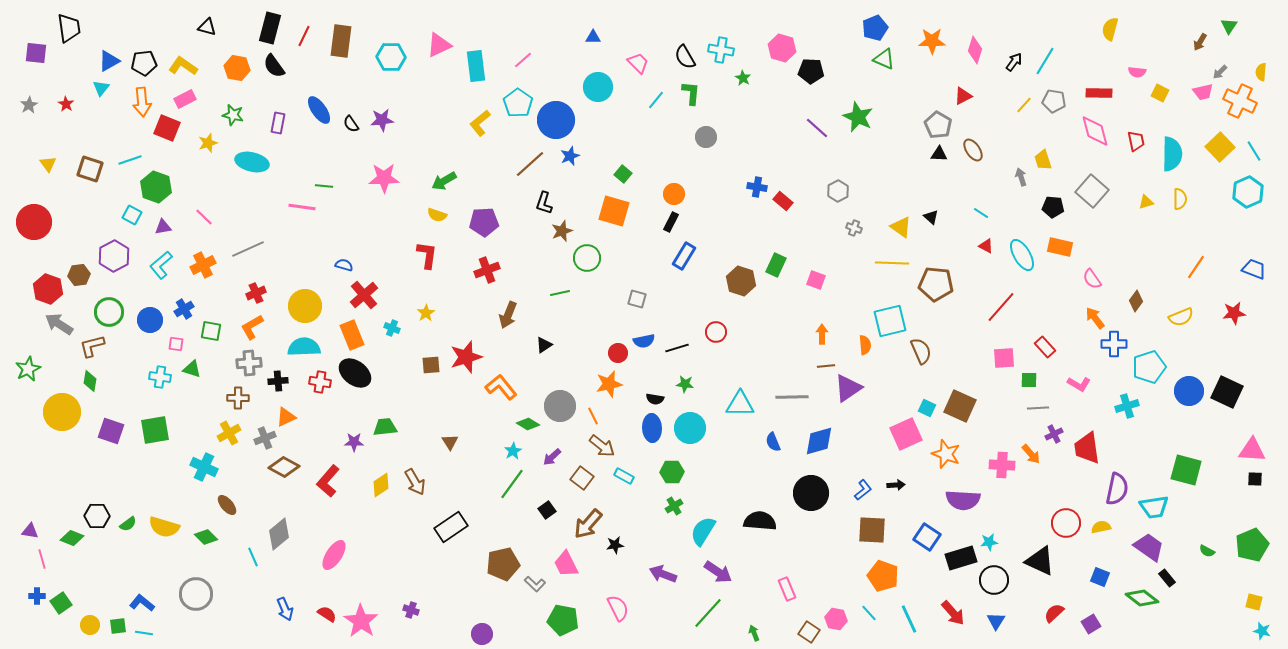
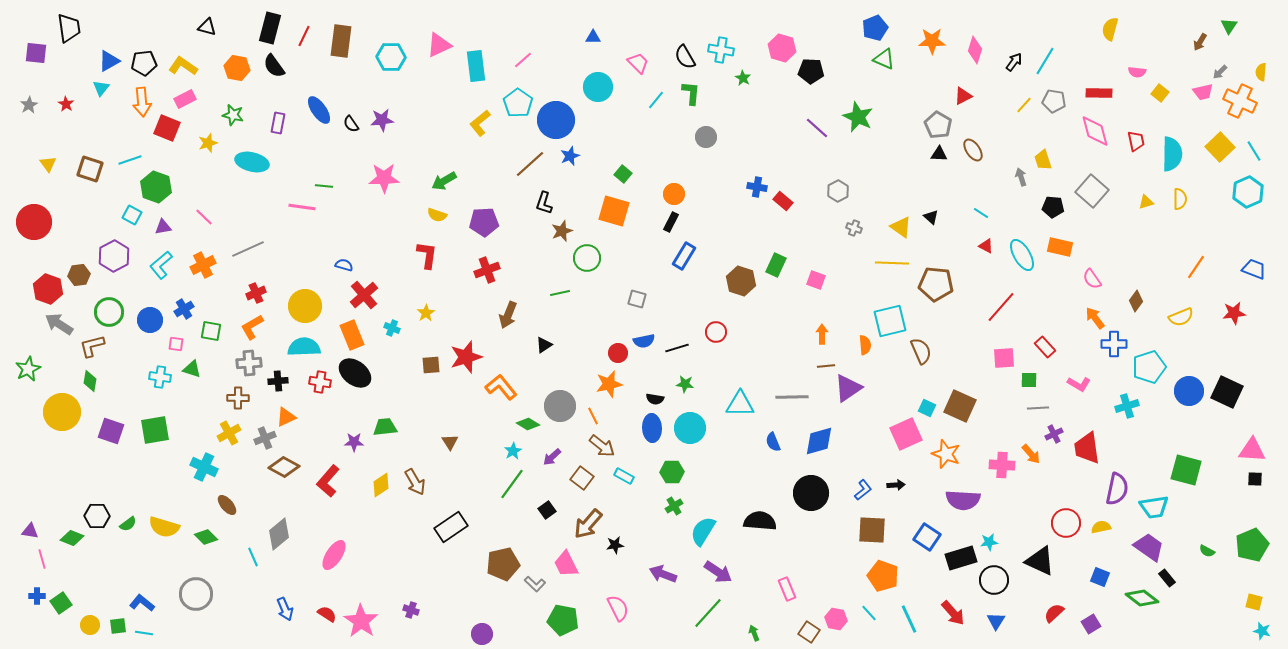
yellow square at (1160, 93): rotated 12 degrees clockwise
